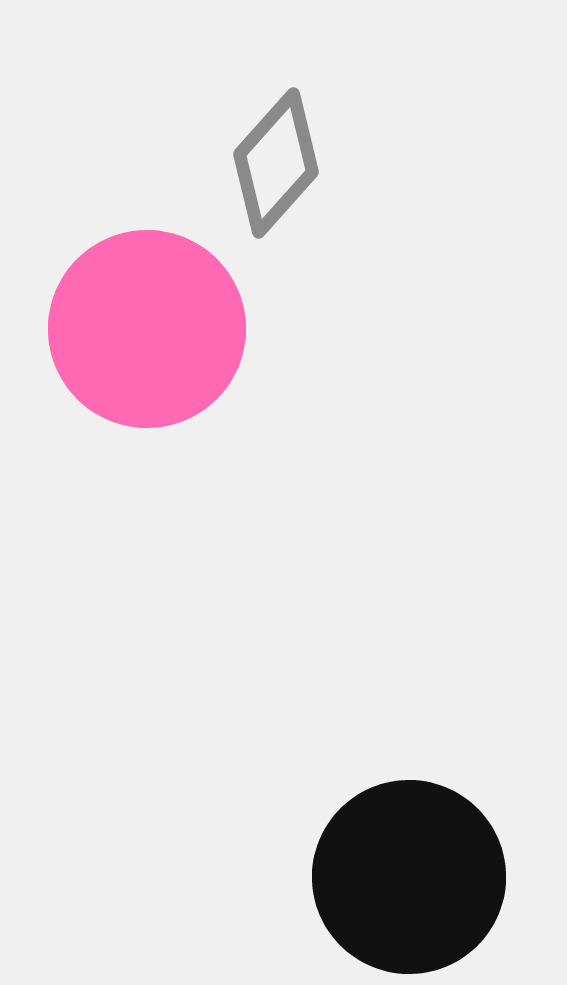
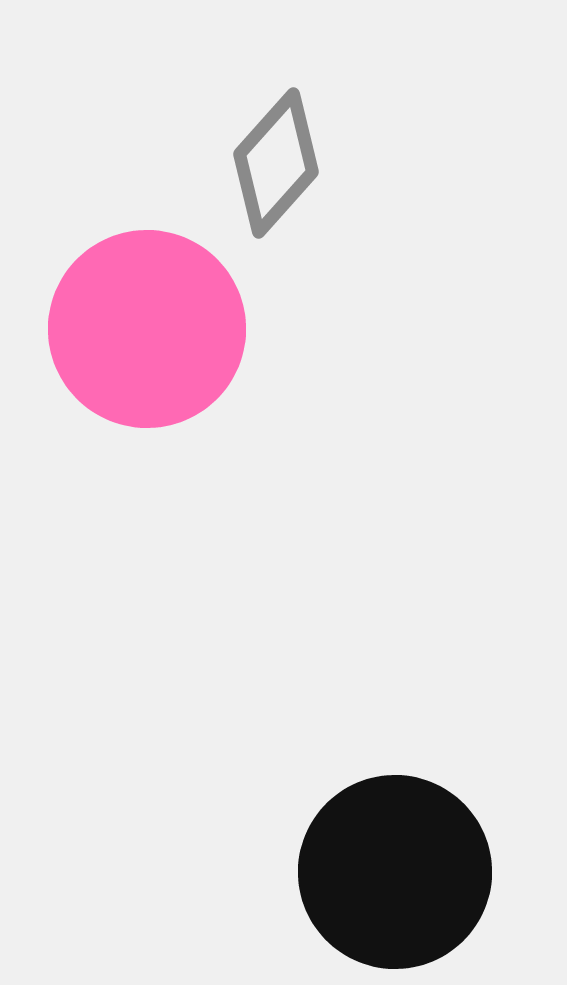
black circle: moved 14 px left, 5 px up
